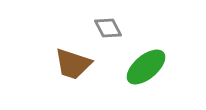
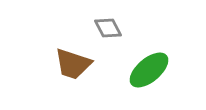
green ellipse: moved 3 px right, 3 px down
